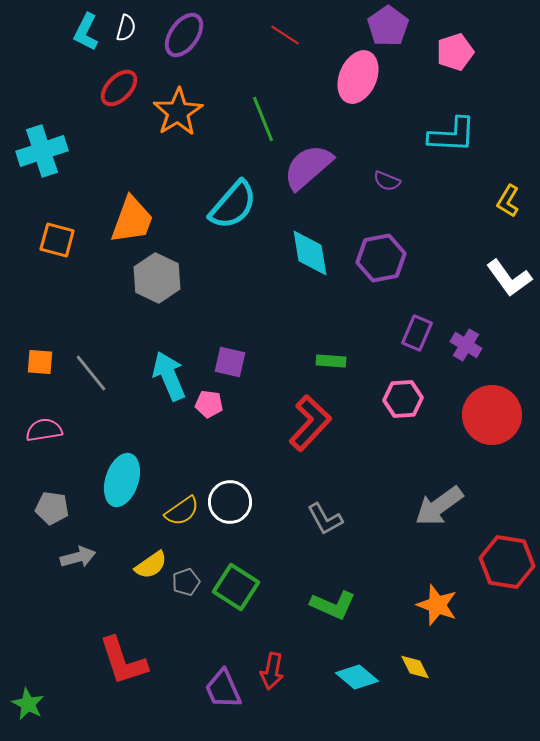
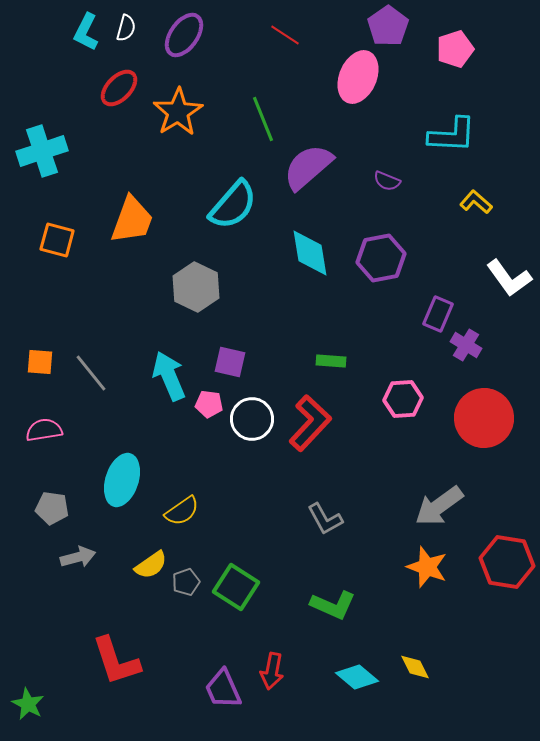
pink pentagon at (455, 52): moved 3 px up
yellow L-shape at (508, 201): moved 32 px left, 1 px down; rotated 100 degrees clockwise
gray hexagon at (157, 278): moved 39 px right, 9 px down
purple rectangle at (417, 333): moved 21 px right, 19 px up
red circle at (492, 415): moved 8 px left, 3 px down
white circle at (230, 502): moved 22 px right, 83 px up
orange star at (437, 605): moved 10 px left, 38 px up
red L-shape at (123, 661): moved 7 px left
